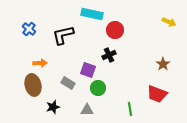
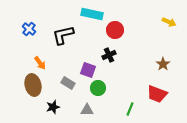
orange arrow: rotated 56 degrees clockwise
green line: rotated 32 degrees clockwise
